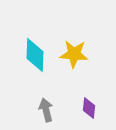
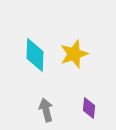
yellow star: rotated 24 degrees counterclockwise
